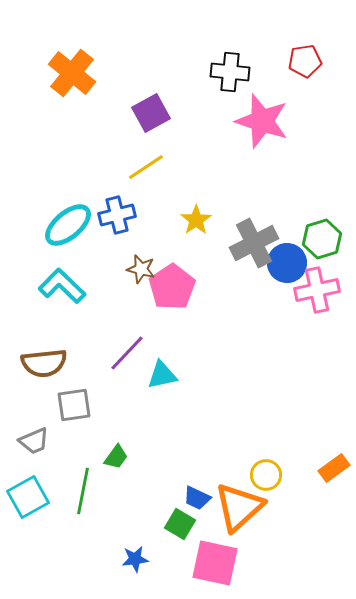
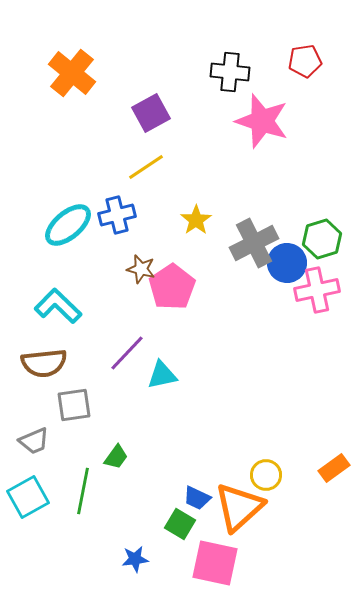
cyan L-shape: moved 4 px left, 20 px down
